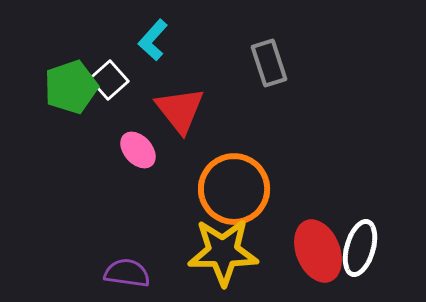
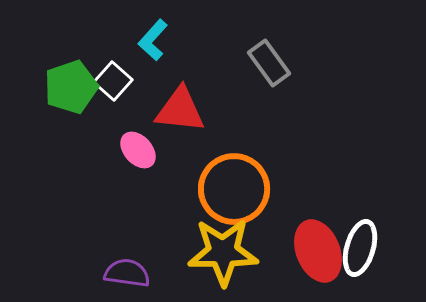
gray rectangle: rotated 18 degrees counterclockwise
white square: moved 4 px right, 1 px down; rotated 6 degrees counterclockwise
red triangle: rotated 46 degrees counterclockwise
